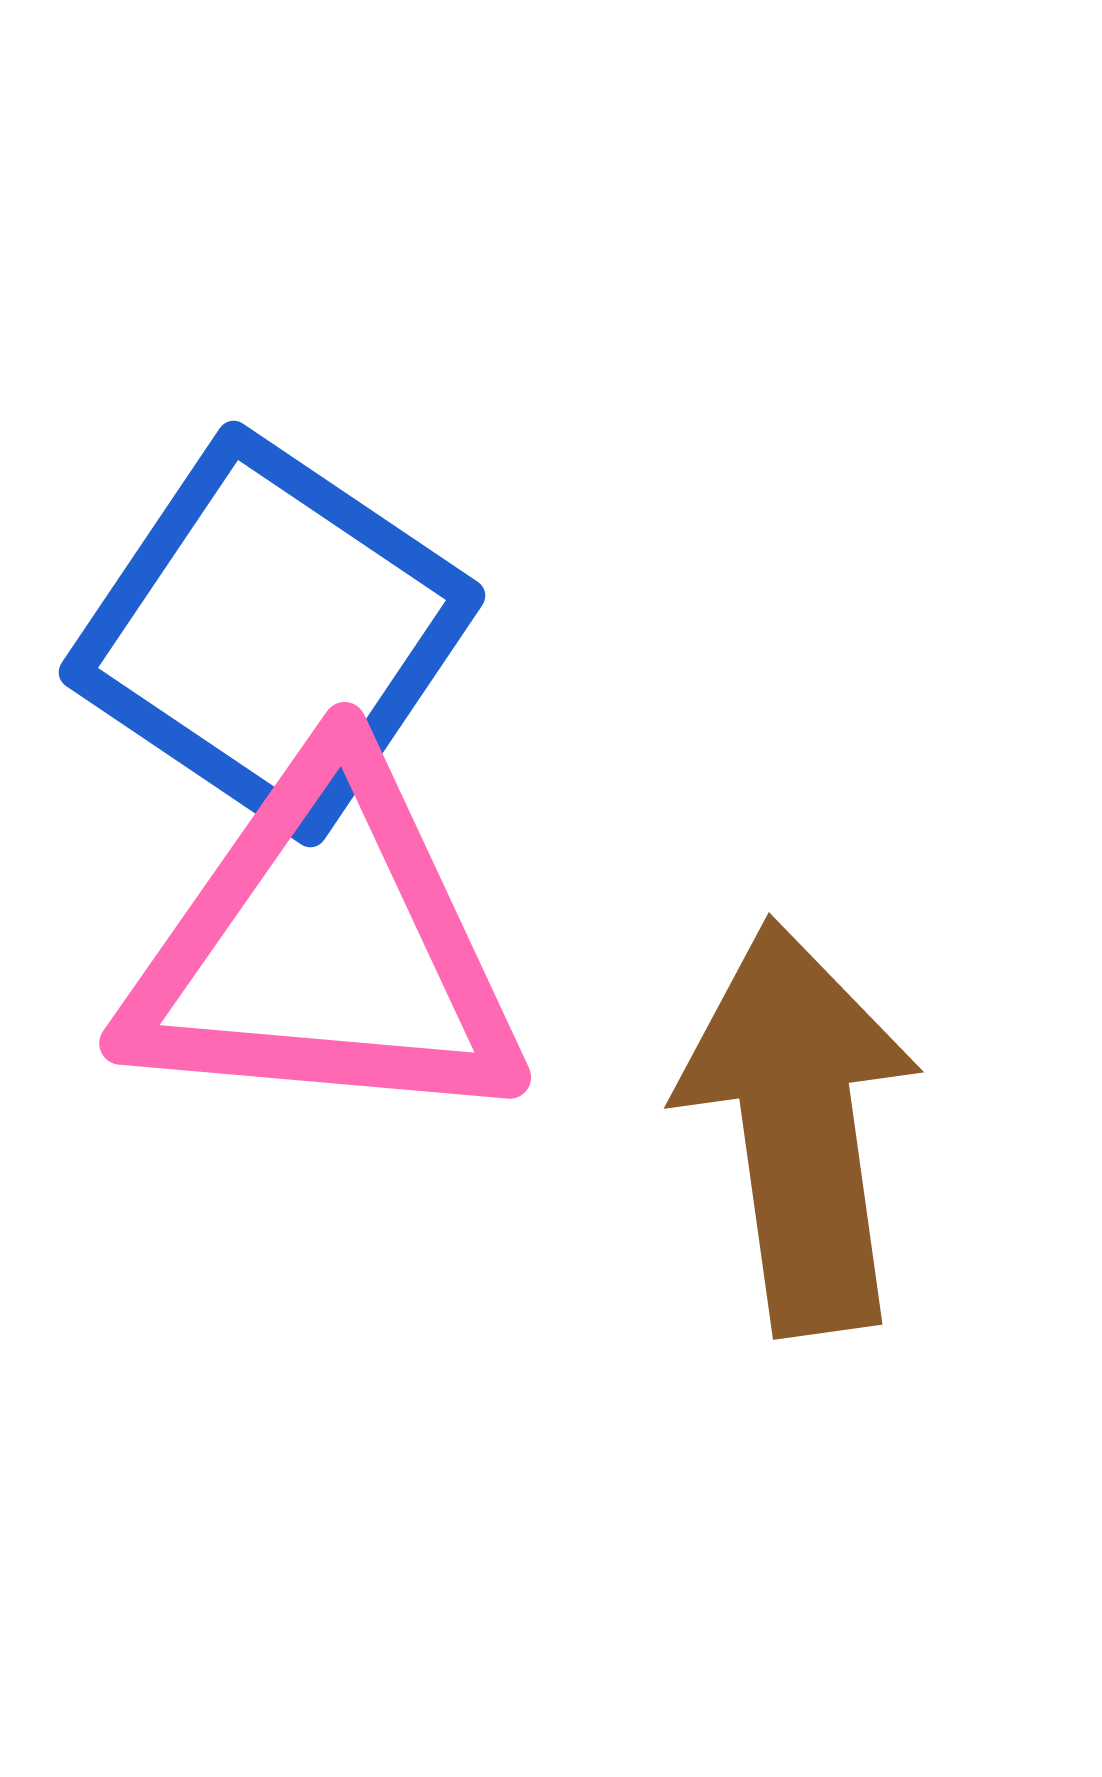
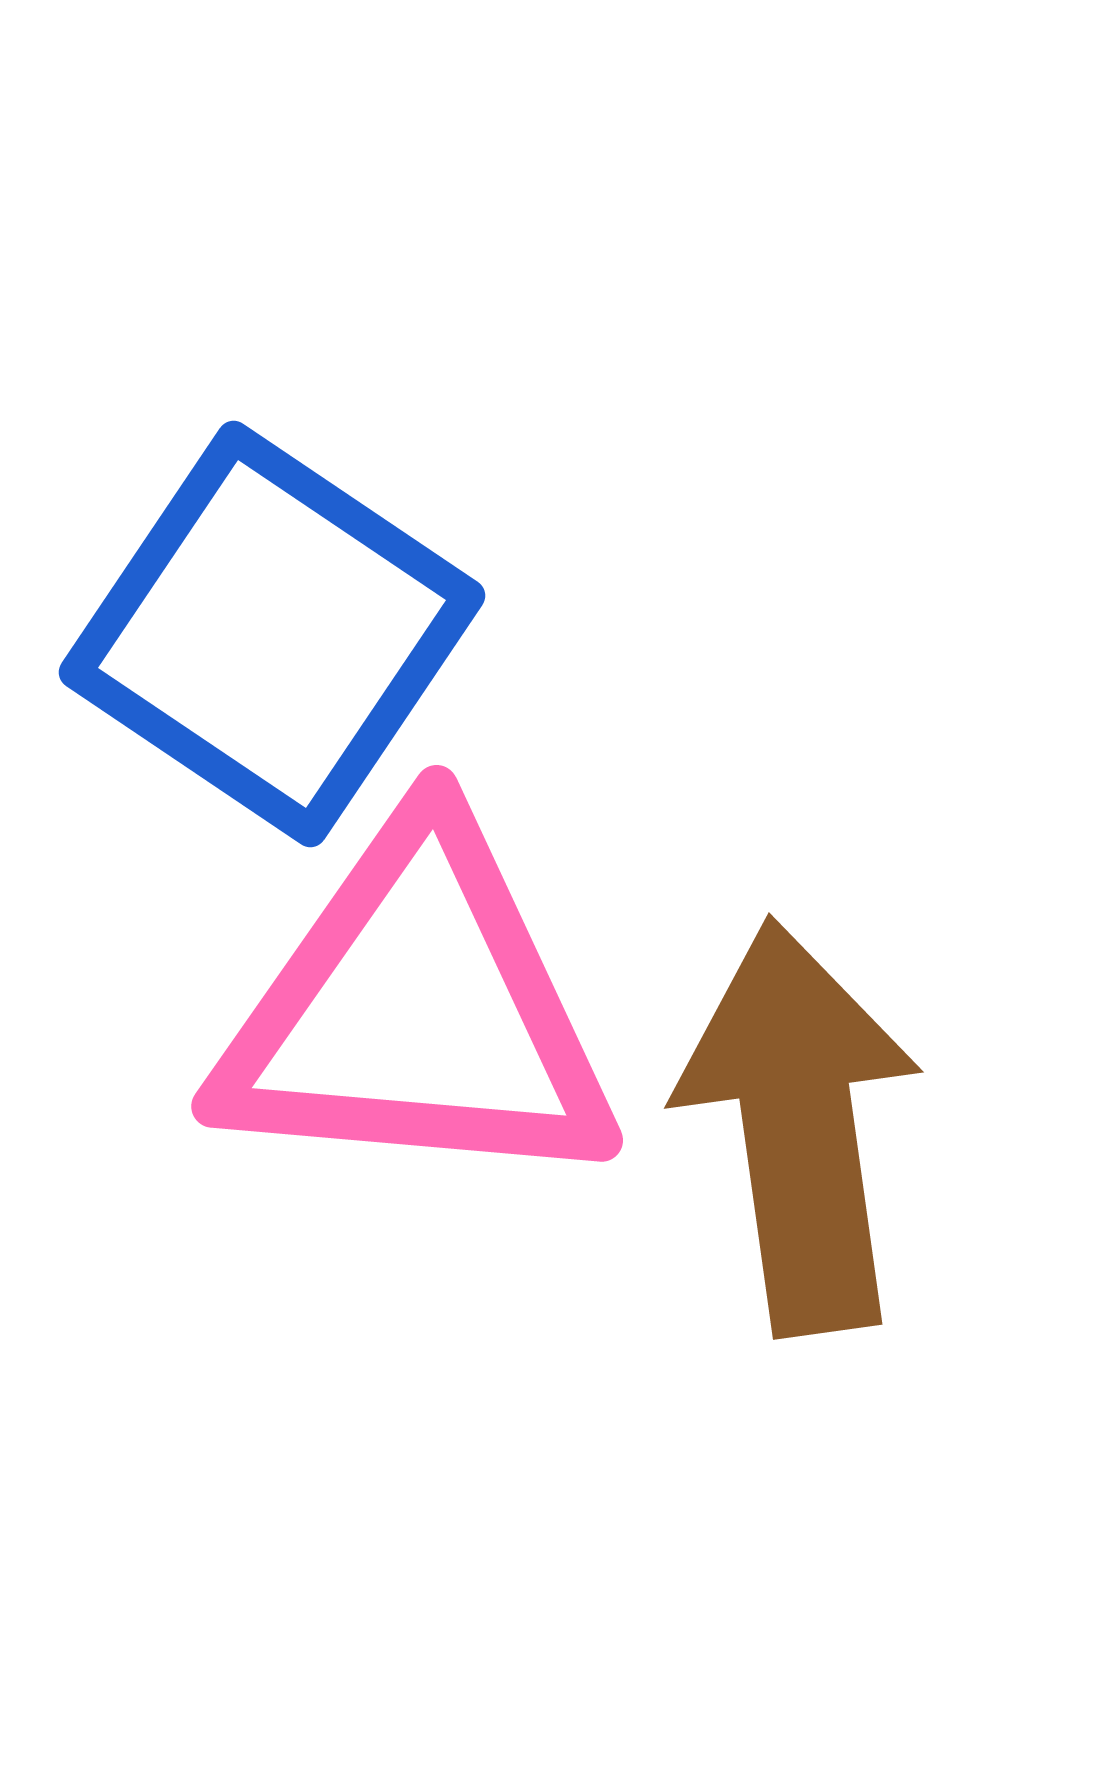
pink triangle: moved 92 px right, 63 px down
